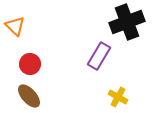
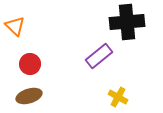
black cross: rotated 16 degrees clockwise
purple rectangle: rotated 20 degrees clockwise
brown ellipse: rotated 65 degrees counterclockwise
